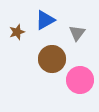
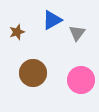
blue triangle: moved 7 px right
brown circle: moved 19 px left, 14 px down
pink circle: moved 1 px right
